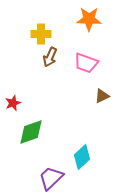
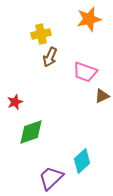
orange star: rotated 15 degrees counterclockwise
yellow cross: rotated 12 degrees counterclockwise
pink trapezoid: moved 1 px left, 9 px down
red star: moved 2 px right, 1 px up
cyan diamond: moved 4 px down
